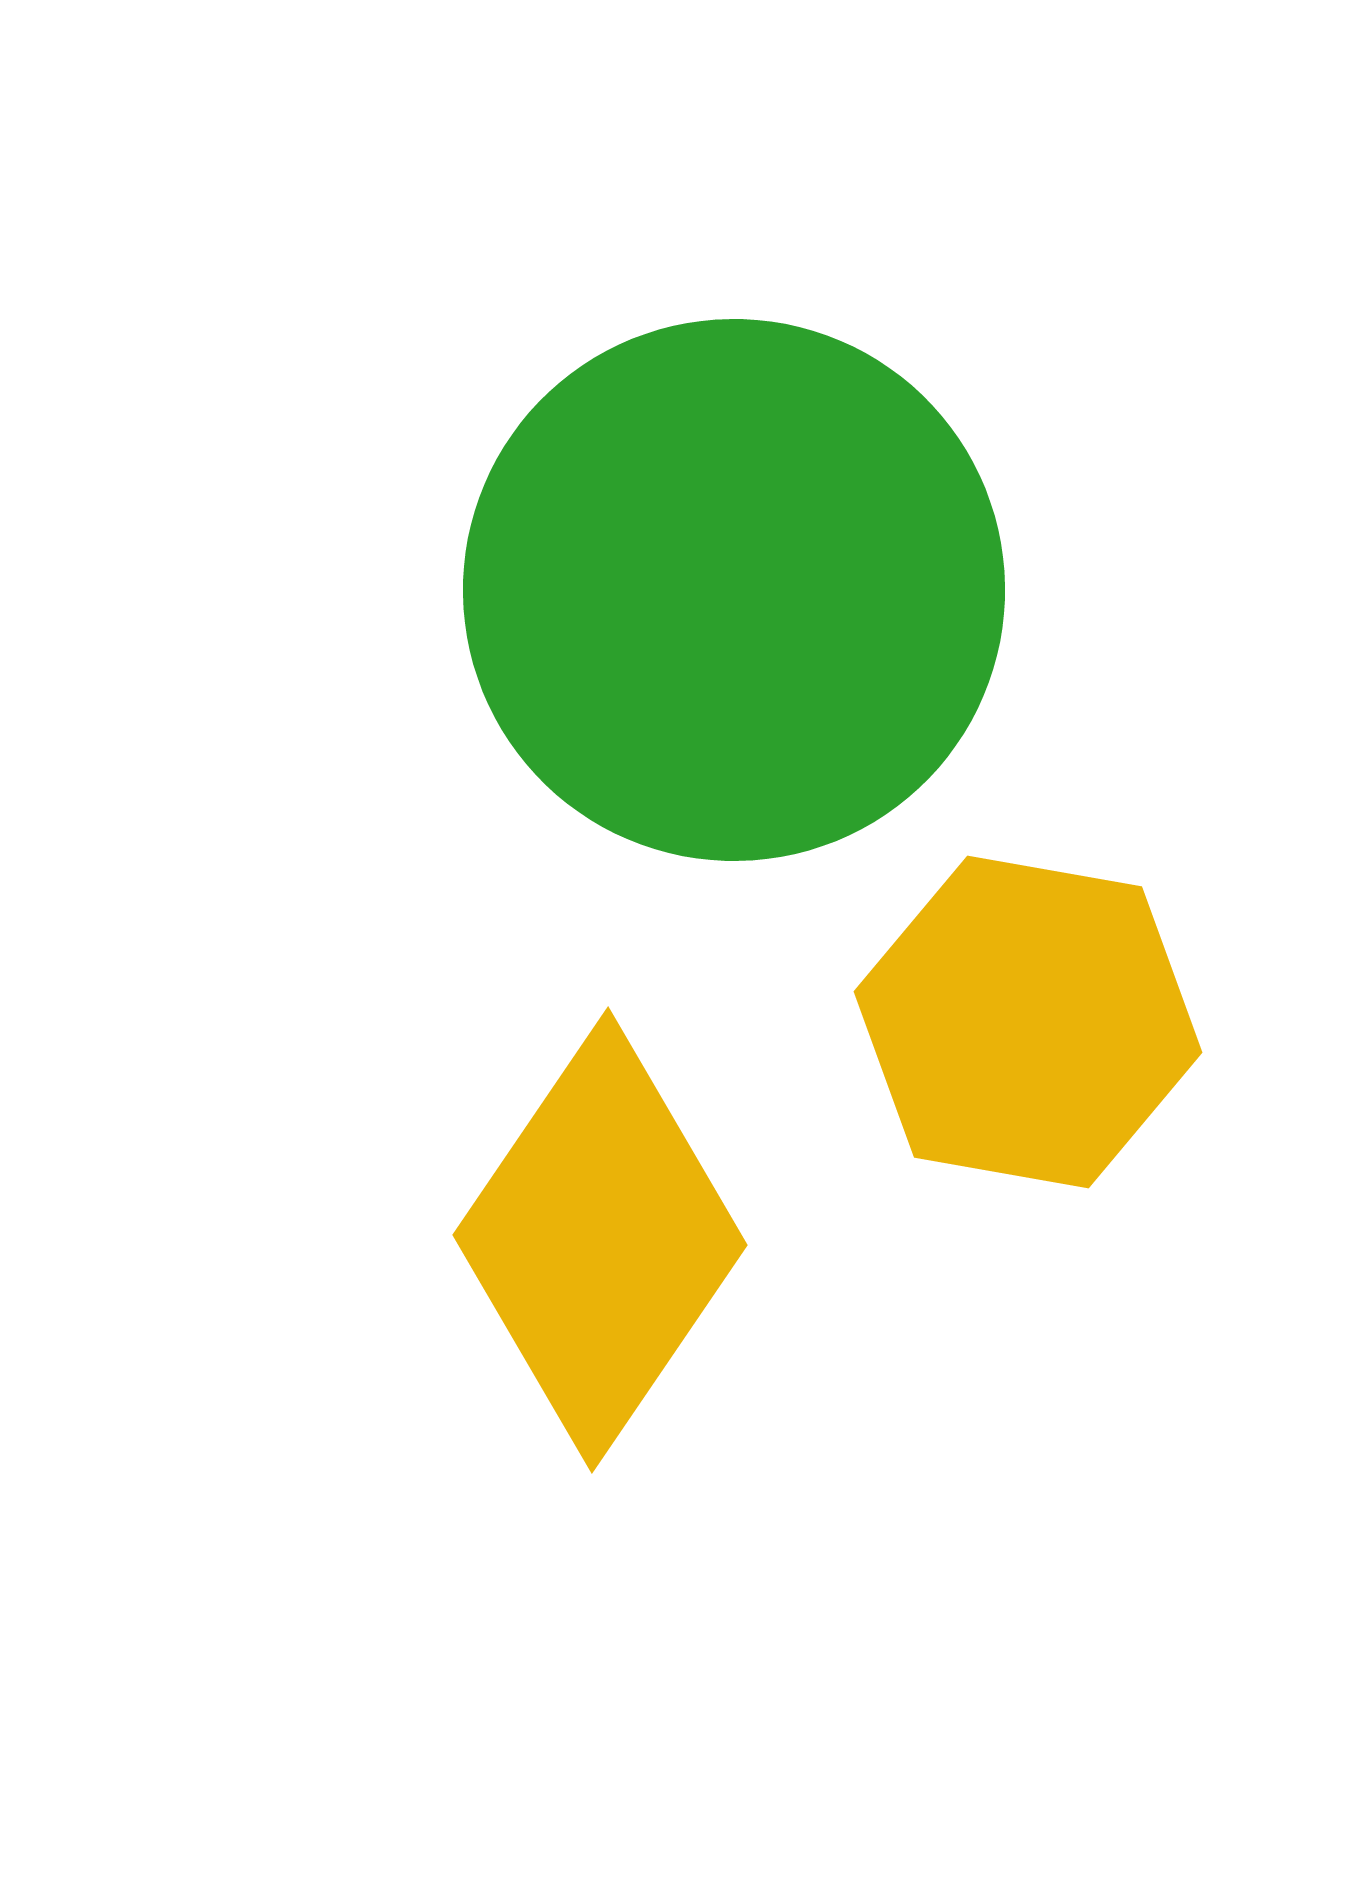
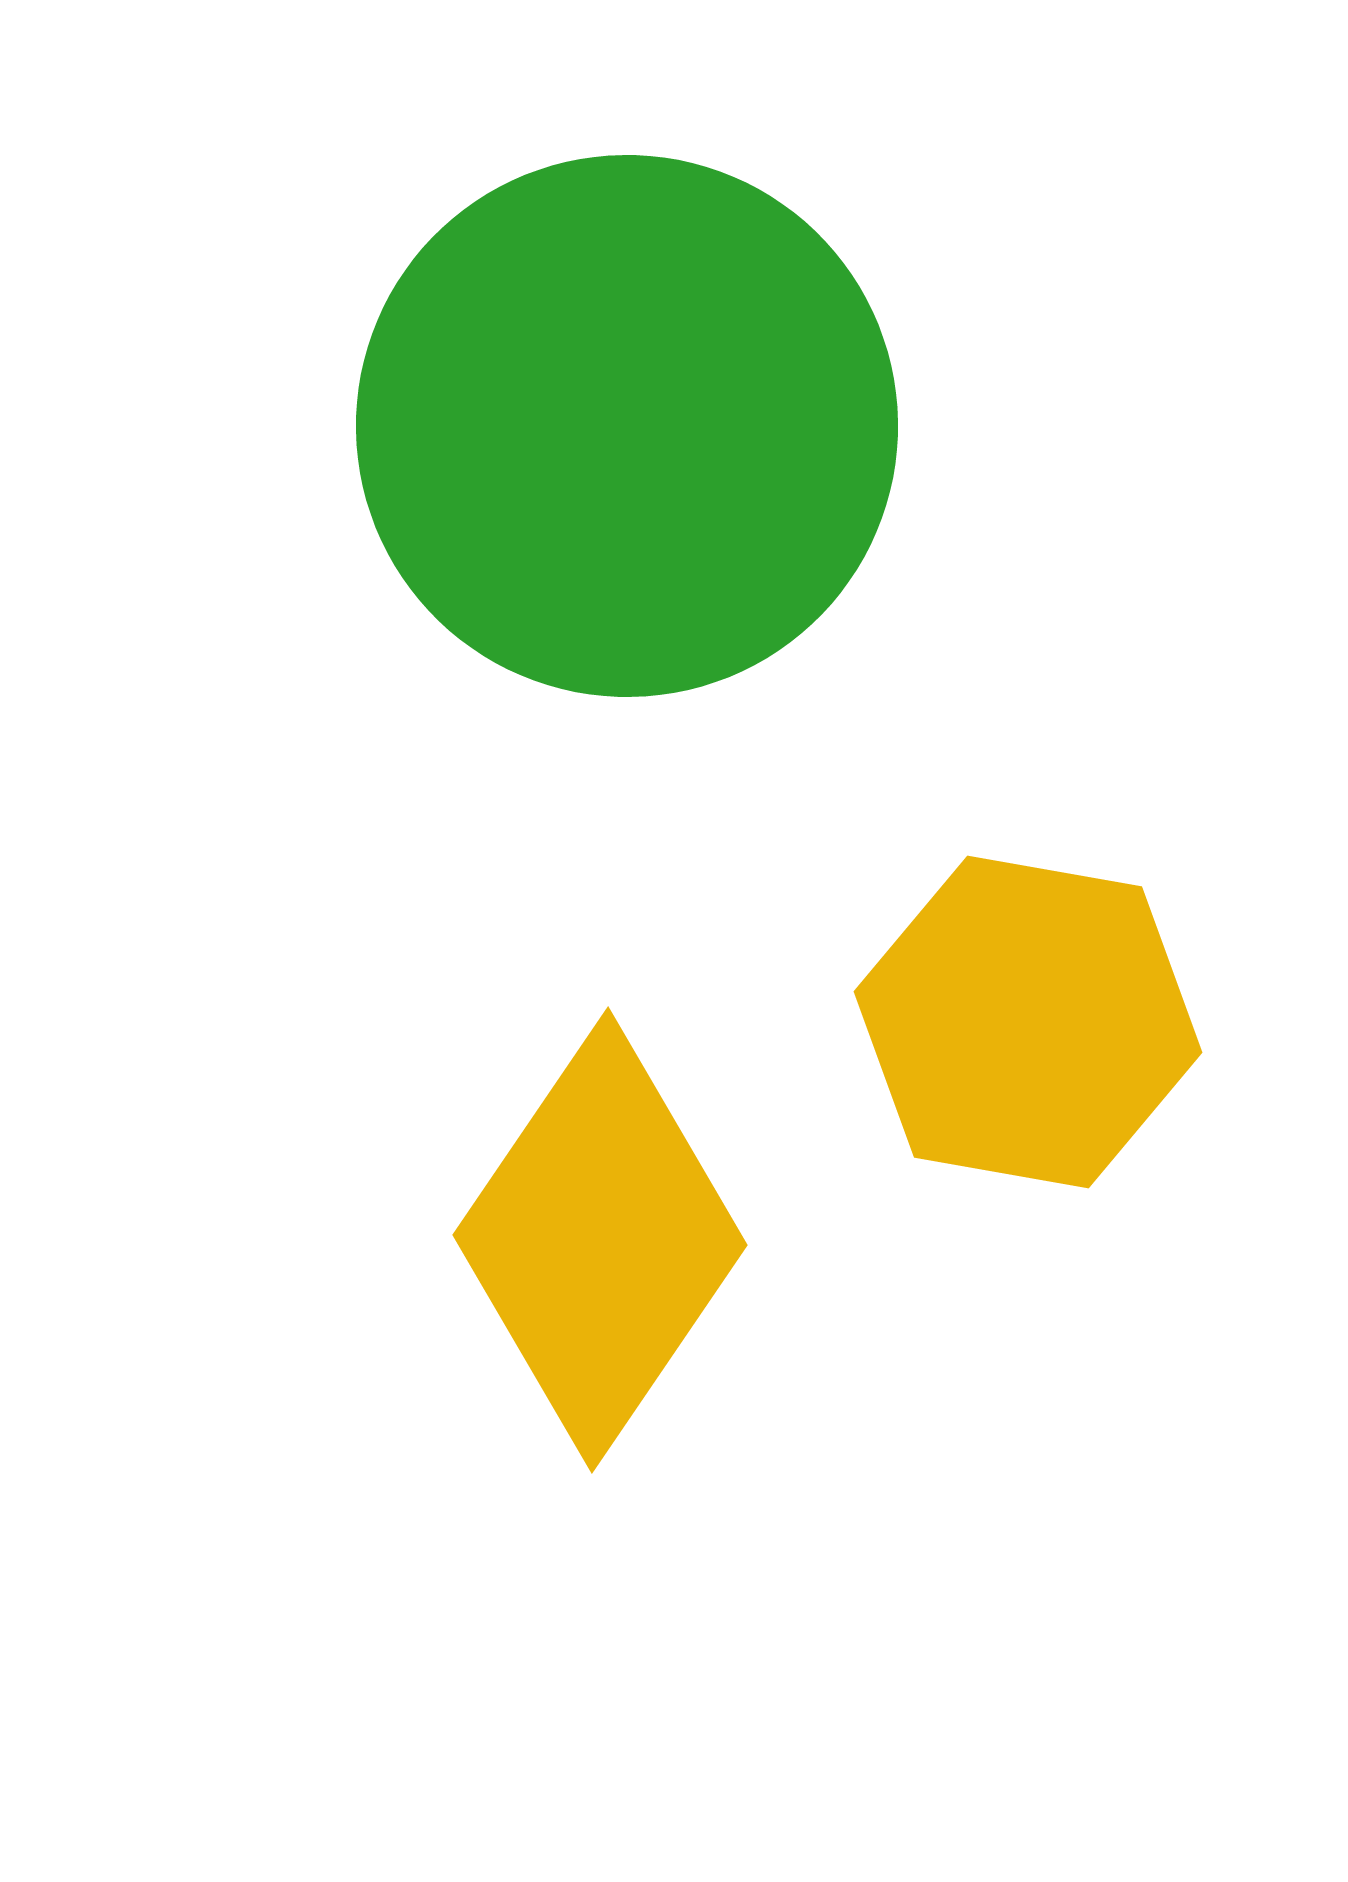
green circle: moved 107 px left, 164 px up
